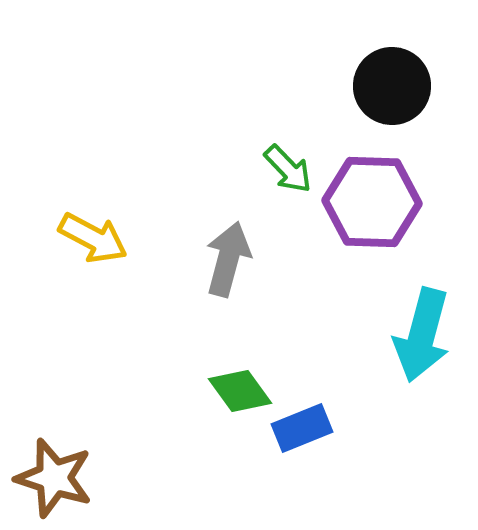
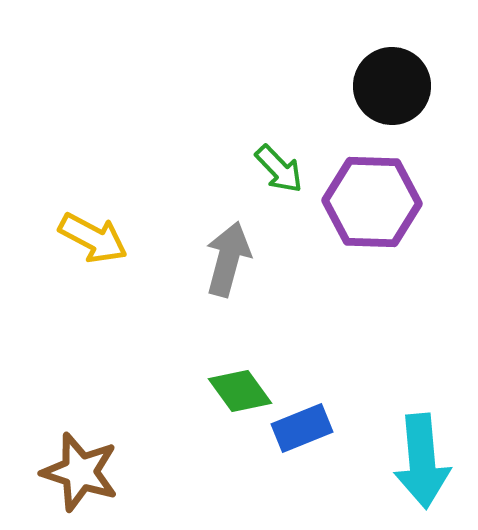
green arrow: moved 9 px left
cyan arrow: moved 126 px down; rotated 20 degrees counterclockwise
brown star: moved 26 px right, 6 px up
